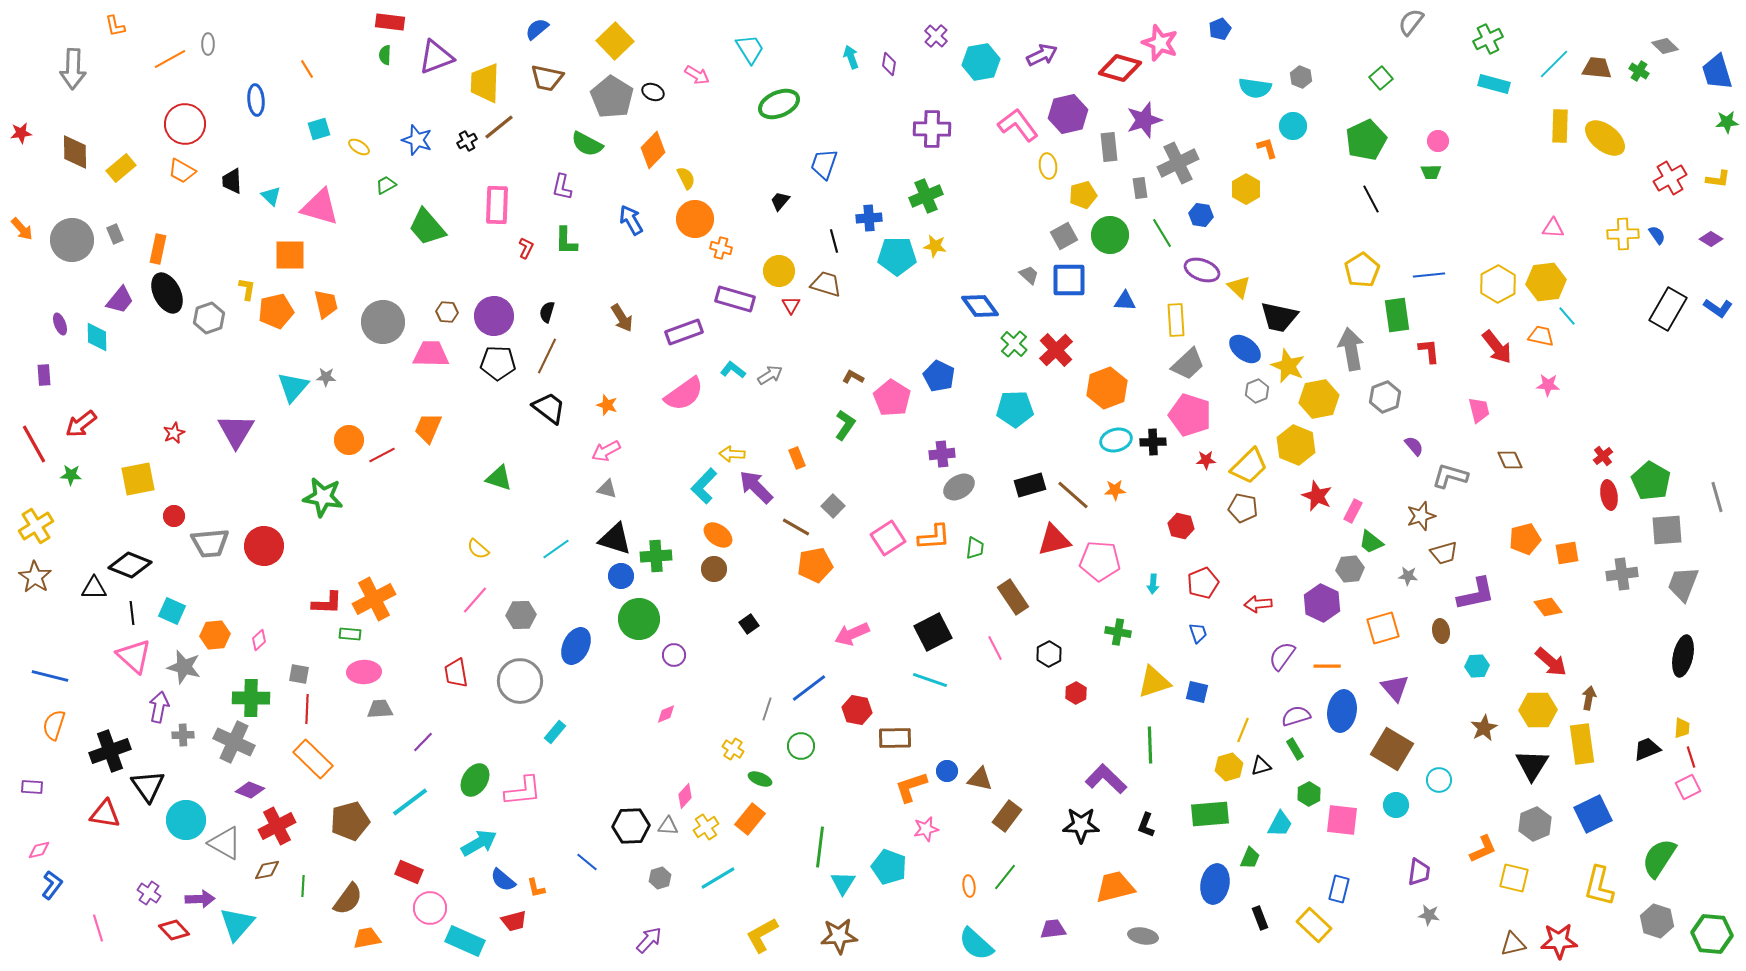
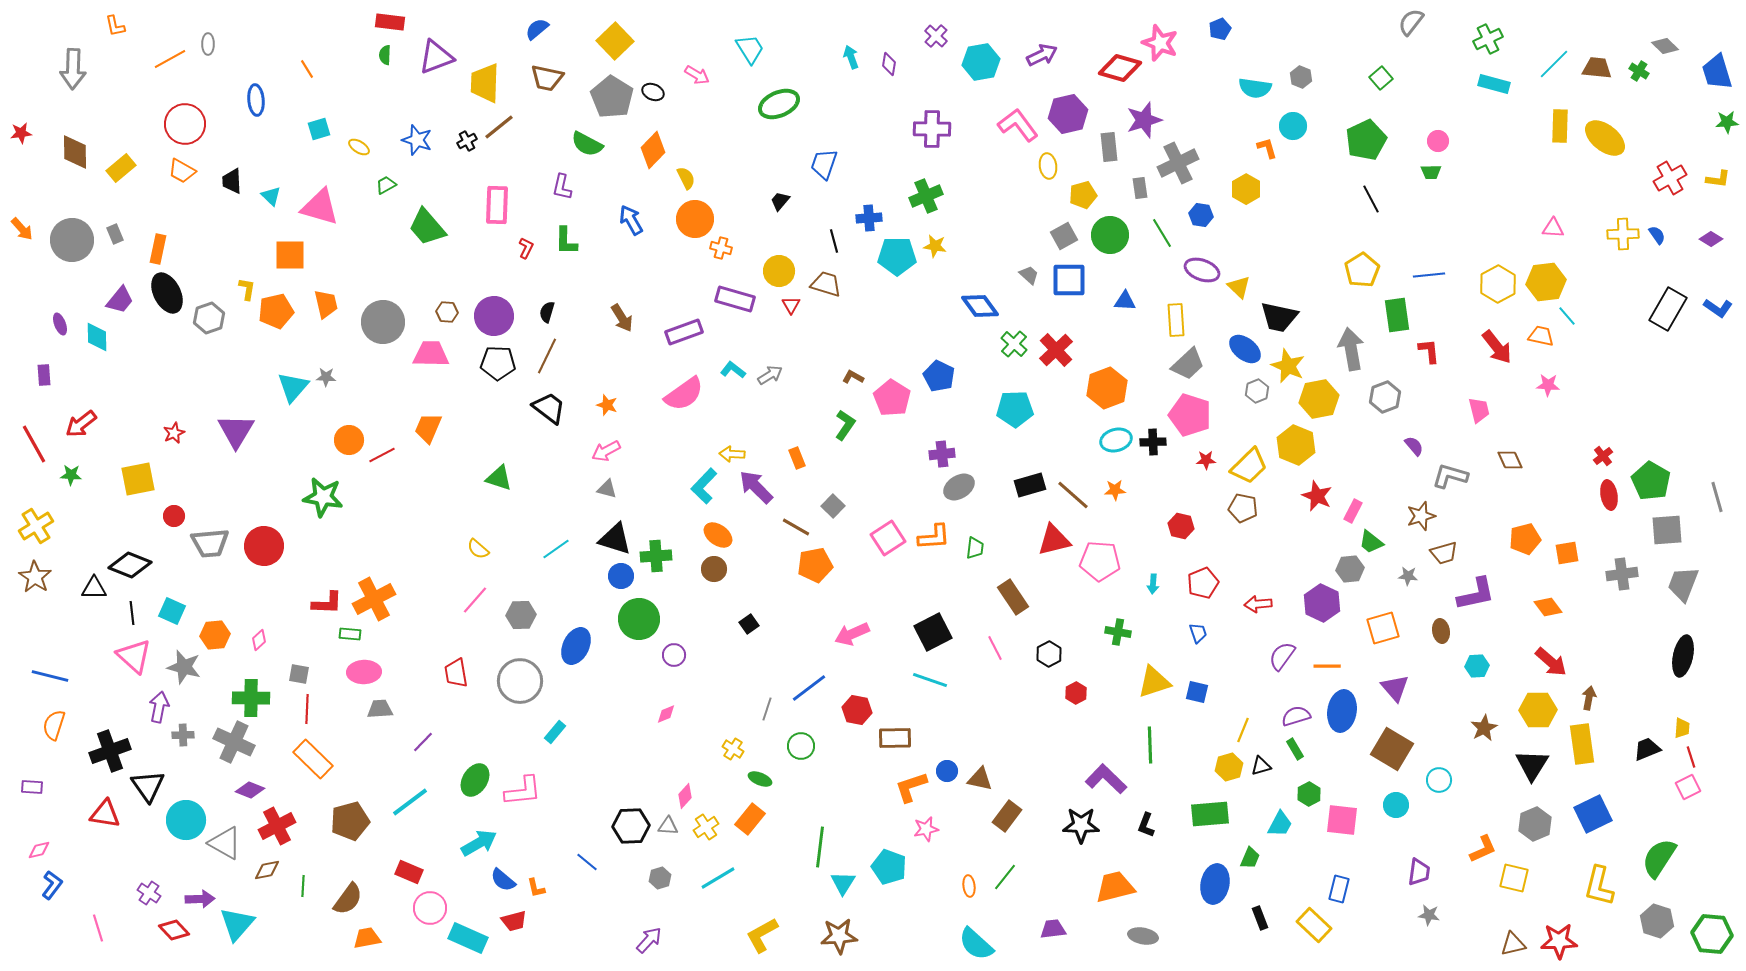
cyan rectangle at (465, 941): moved 3 px right, 3 px up
